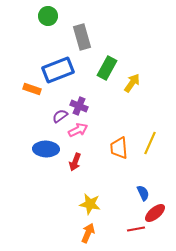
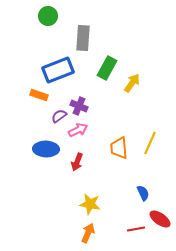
gray rectangle: moved 1 px right, 1 px down; rotated 20 degrees clockwise
orange rectangle: moved 7 px right, 6 px down
purple semicircle: moved 1 px left
red arrow: moved 2 px right
red ellipse: moved 5 px right, 6 px down; rotated 75 degrees clockwise
